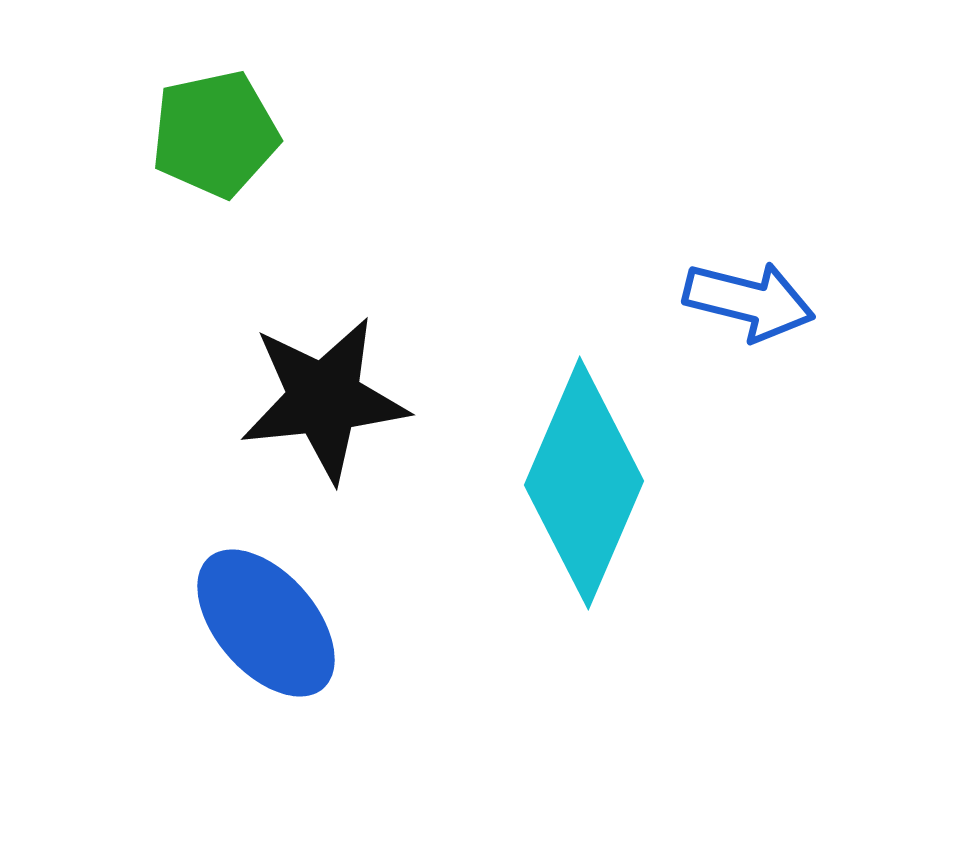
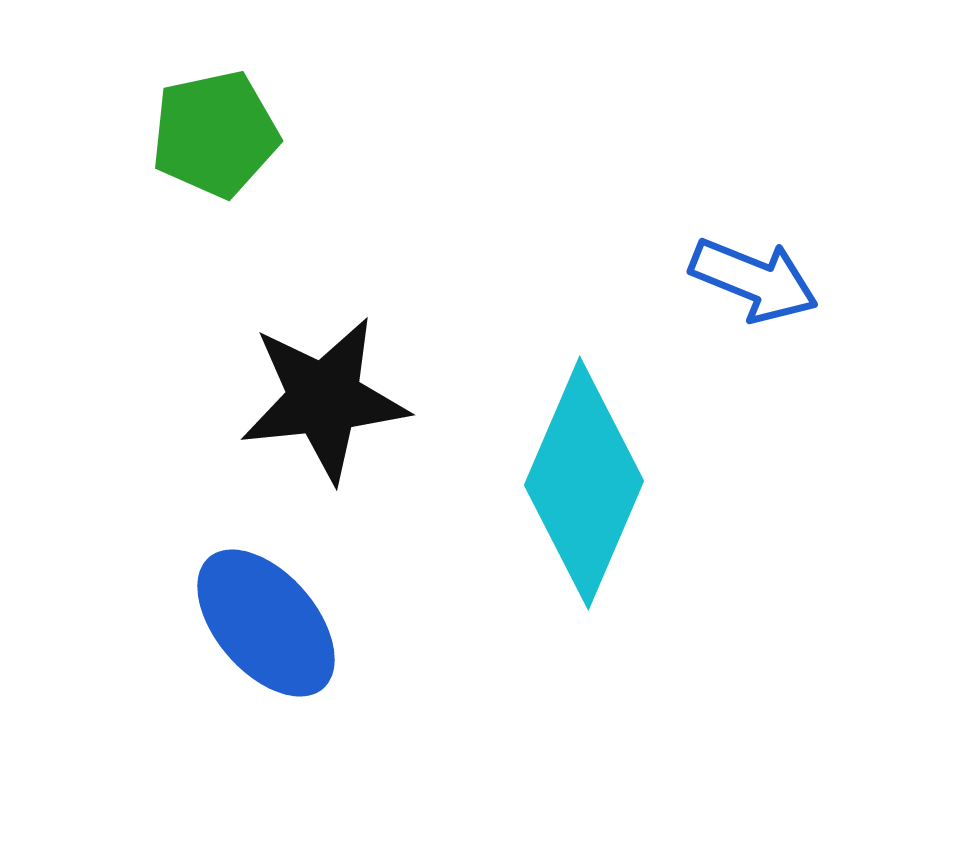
blue arrow: moved 5 px right, 21 px up; rotated 8 degrees clockwise
